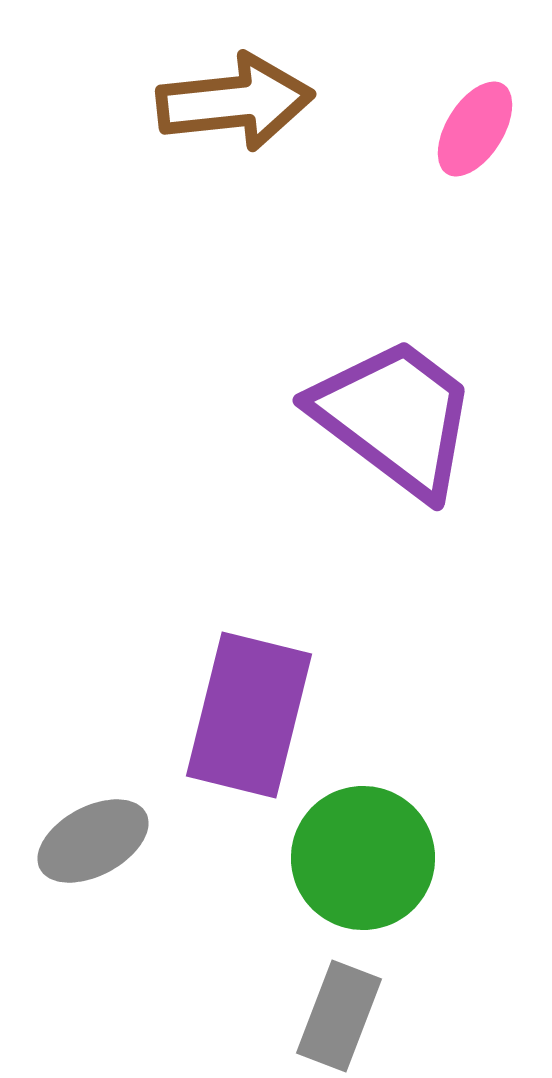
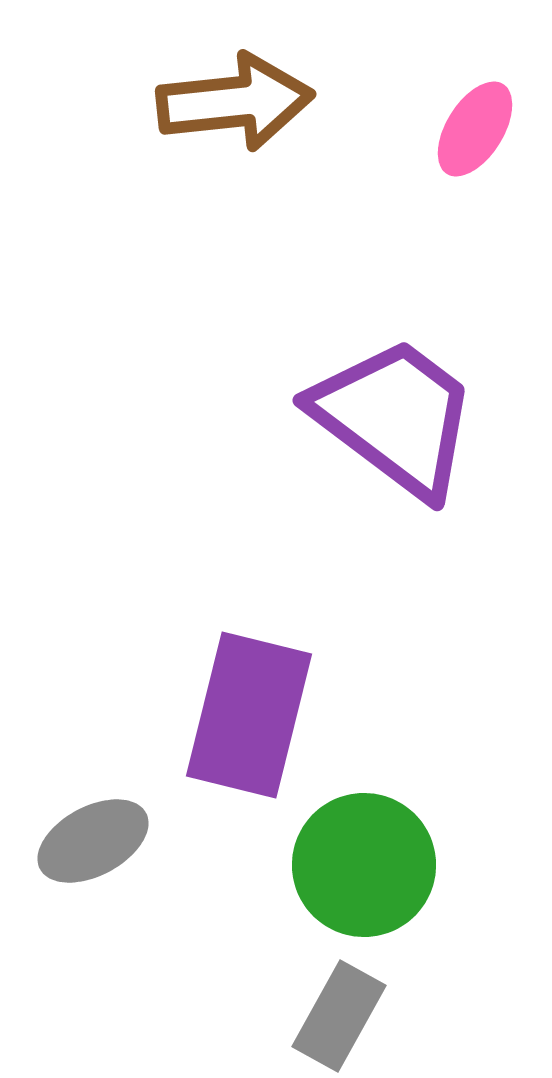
green circle: moved 1 px right, 7 px down
gray rectangle: rotated 8 degrees clockwise
